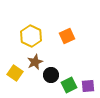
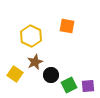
orange square: moved 10 px up; rotated 35 degrees clockwise
yellow square: moved 1 px down
